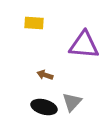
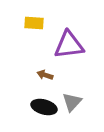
purple triangle: moved 15 px left; rotated 12 degrees counterclockwise
